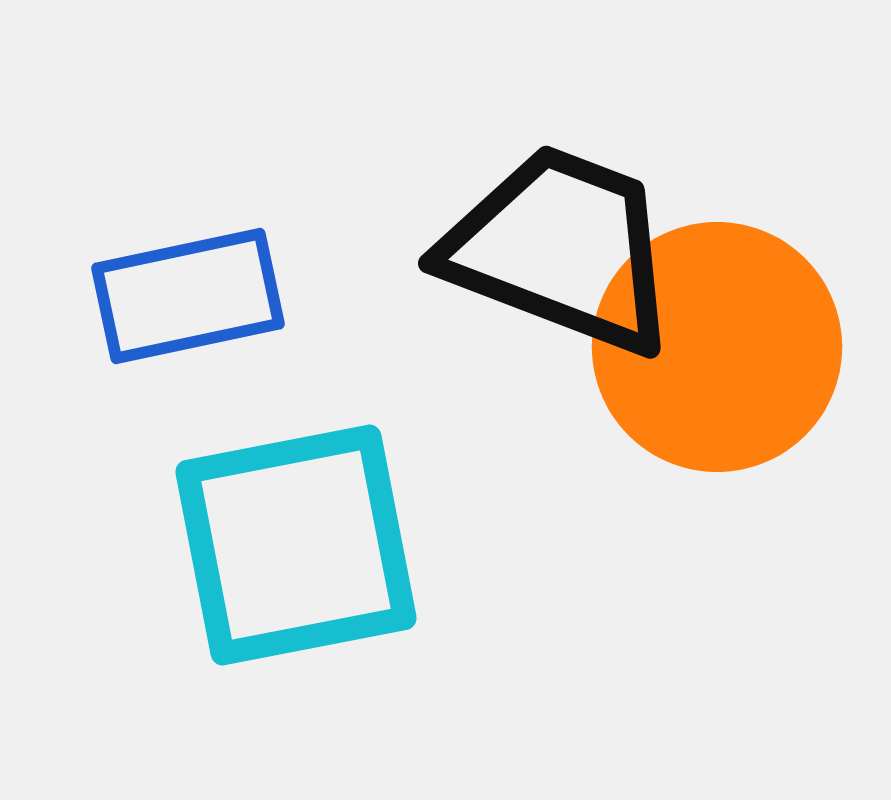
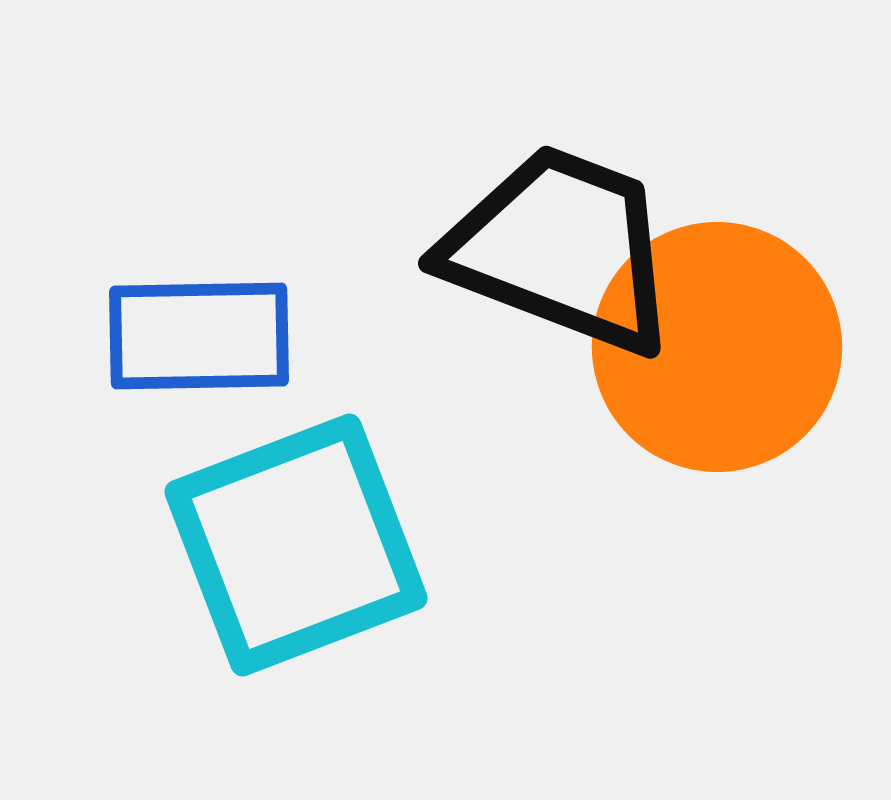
blue rectangle: moved 11 px right, 40 px down; rotated 11 degrees clockwise
cyan square: rotated 10 degrees counterclockwise
